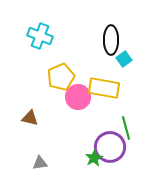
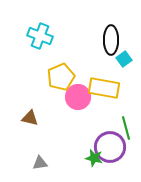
green star: rotated 30 degrees counterclockwise
